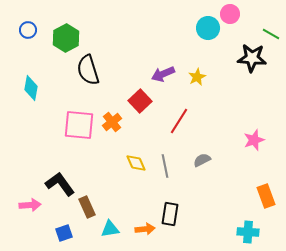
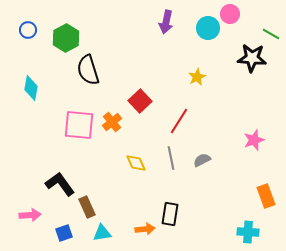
purple arrow: moved 3 px right, 52 px up; rotated 55 degrees counterclockwise
gray line: moved 6 px right, 8 px up
pink arrow: moved 10 px down
cyan triangle: moved 8 px left, 4 px down
